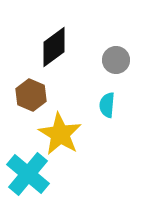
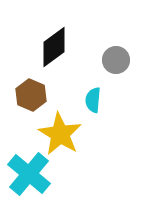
cyan semicircle: moved 14 px left, 5 px up
cyan cross: moved 1 px right
